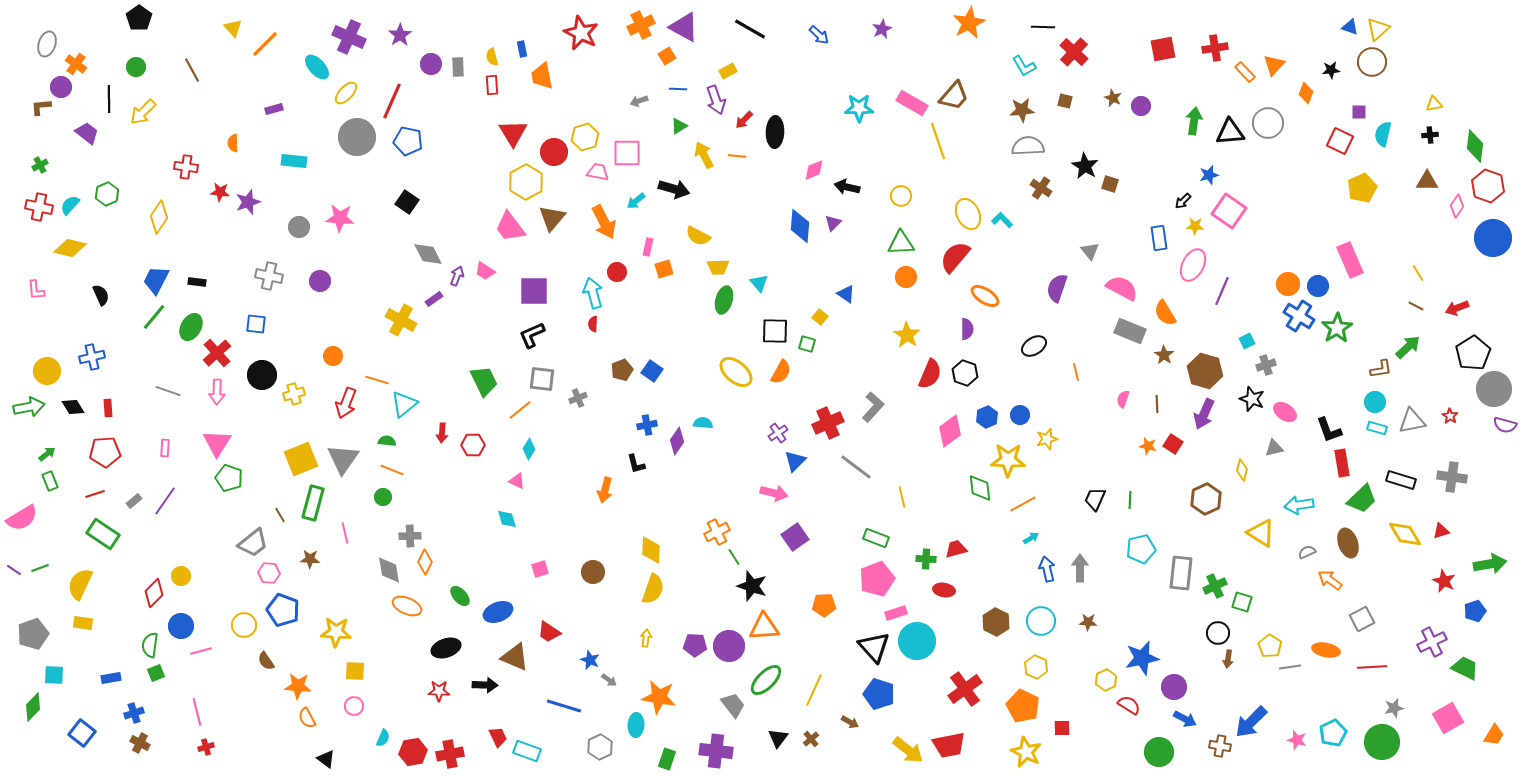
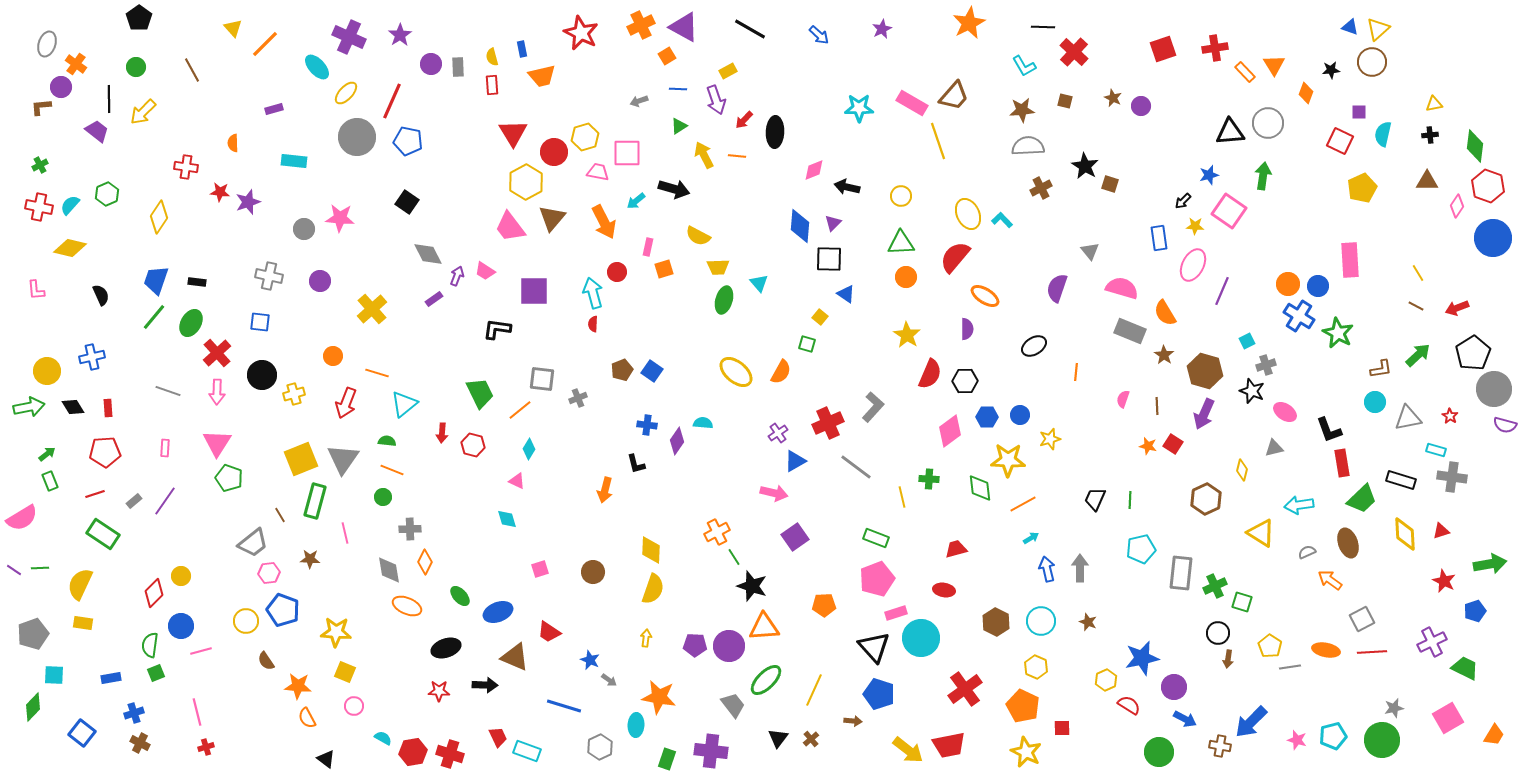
red square at (1163, 49): rotated 8 degrees counterclockwise
orange triangle at (1274, 65): rotated 15 degrees counterclockwise
orange trapezoid at (542, 76): rotated 92 degrees counterclockwise
green arrow at (1194, 121): moved 69 px right, 55 px down
purple trapezoid at (87, 133): moved 10 px right, 2 px up
brown cross at (1041, 188): rotated 30 degrees clockwise
gray circle at (299, 227): moved 5 px right, 2 px down
pink rectangle at (1350, 260): rotated 20 degrees clockwise
blue trapezoid at (156, 280): rotated 8 degrees counterclockwise
pink semicircle at (1122, 288): rotated 12 degrees counterclockwise
yellow cross at (401, 320): moved 29 px left, 11 px up; rotated 20 degrees clockwise
blue square at (256, 324): moved 4 px right, 2 px up
green ellipse at (191, 327): moved 4 px up
green star at (1337, 328): moved 1 px right, 5 px down; rotated 12 degrees counterclockwise
black square at (775, 331): moved 54 px right, 72 px up
black L-shape at (532, 335): moved 35 px left, 6 px up; rotated 32 degrees clockwise
green arrow at (1408, 347): moved 10 px right, 8 px down
orange line at (1076, 372): rotated 18 degrees clockwise
black hexagon at (965, 373): moved 8 px down; rotated 20 degrees counterclockwise
orange line at (377, 380): moved 7 px up
green trapezoid at (484, 381): moved 4 px left, 12 px down
black star at (1252, 399): moved 8 px up
brown line at (1157, 404): moved 2 px down
blue hexagon at (987, 417): rotated 25 degrees clockwise
gray triangle at (1412, 421): moved 4 px left, 3 px up
blue cross at (647, 425): rotated 18 degrees clockwise
cyan rectangle at (1377, 428): moved 59 px right, 22 px down
yellow star at (1047, 439): moved 3 px right
red hexagon at (473, 445): rotated 15 degrees clockwise
blue triangle at (795, 461): rotated 15 degrees clockwise
green rectangle at (313, 503): moved 2 px right, 2 px up
yellow diamond at (1405, 534): rotated 28 degrees clockwise
gray cross at (410, 536): moved 7 px up
green cross at (926, 559): moved 3 px right, 80 px up
green line at (40, 568): rotated 18 degrees clockwise
pink hexagon at (269, 573): rotated 10 degrees counterclockwise
brown star at (1088, 622): rotated 18 degrees clockwise
yellow circle at (244, 625): moved 2 px right, 4 px up
cyan circle at (917, 641): moved 4 px right, 3 px up
red line at (1372, 667): moved 15 px up
yellow square at (355, 671): moved 10 px left, 1 px down; rotated 20 degrees clockwise
brown arrow at (850, 722): moved 3 px right, 1 px up; rotated 24 degrees counterclockwise
cyan pentagon at (1333, 733): moved 3 px down; rotated 12 degrees clockwise
cyan semicircle at (383, 738): rotated 84 degrees counterclockwise
green circle at (1382, 742): moved 2 px up
purple cross at (716, 751): moved 5 px left
red cross at (450, 754): rotated 28 degrees clockwise
